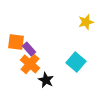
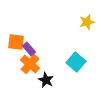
yellow star: moved 1 px right
